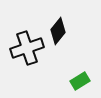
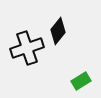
green rectangle: moved 1 px right
